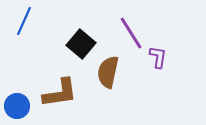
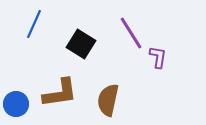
blue line: moved 10 px right, 3 px down
black square: rotated 8 degrees counterclockwise
brown semicircle: moved 28 px down
blue circle: moved 1 px left, 2 px up
